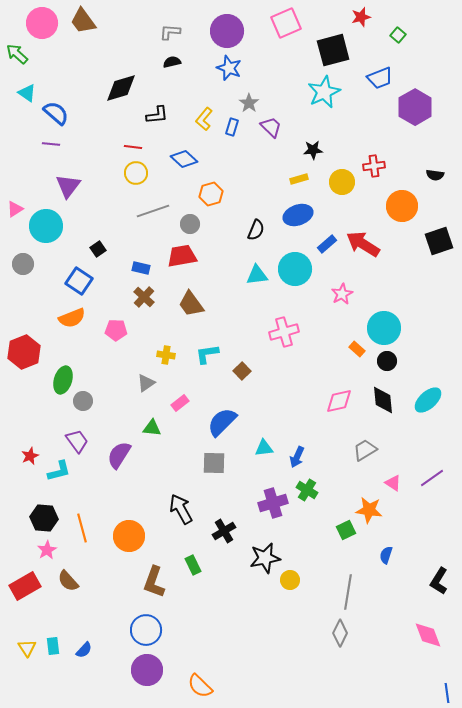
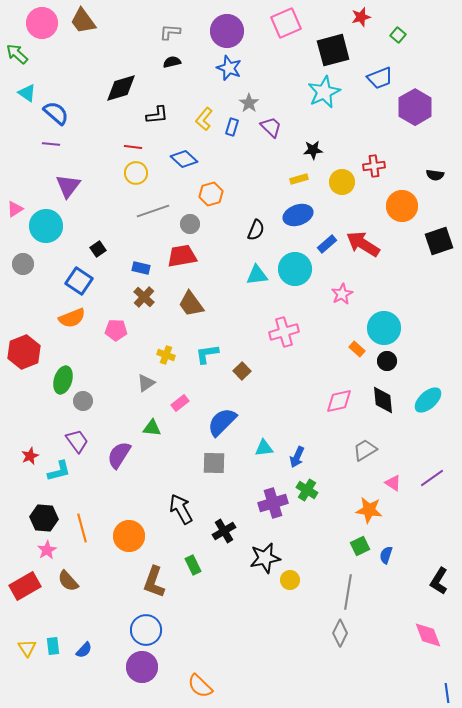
yellow cross at (166, 355): rotated 12 degrees clockwise
green square at (346, 530): moved 14 px right, 16 px down
purple circle at (147, 670): moved 5 px left, 3 px up
